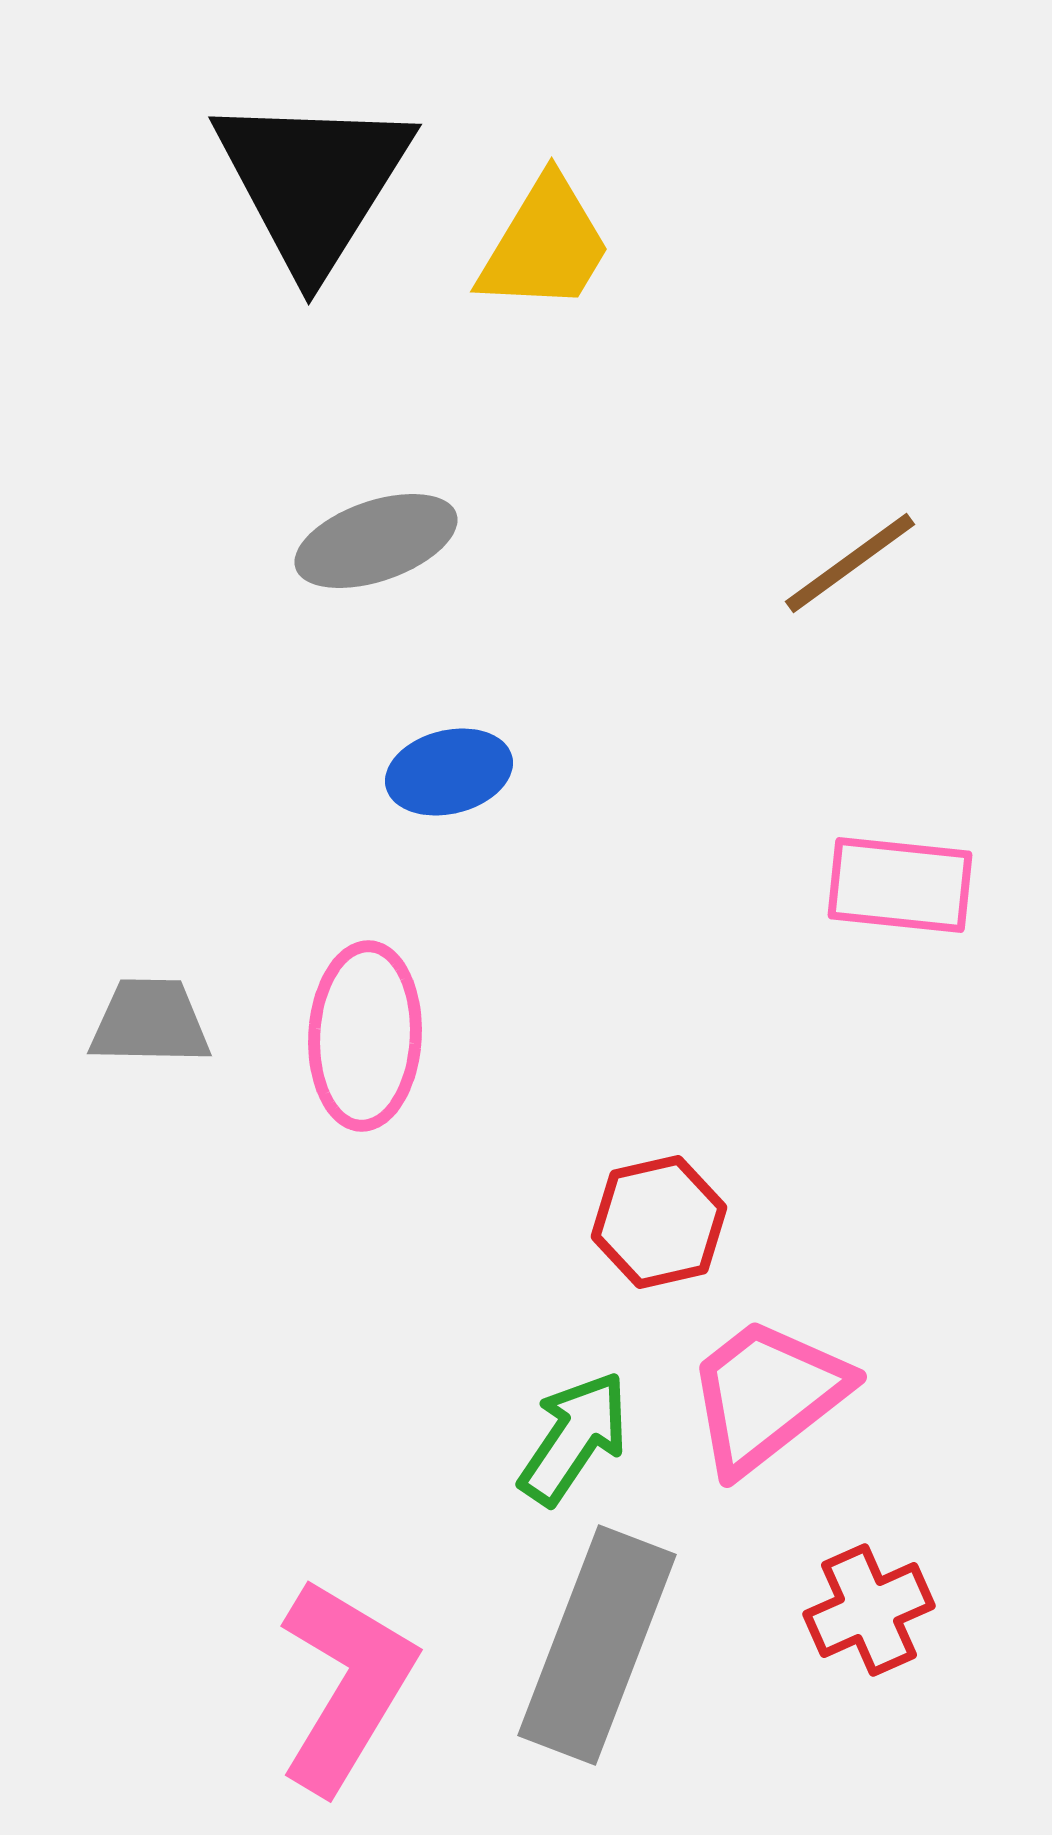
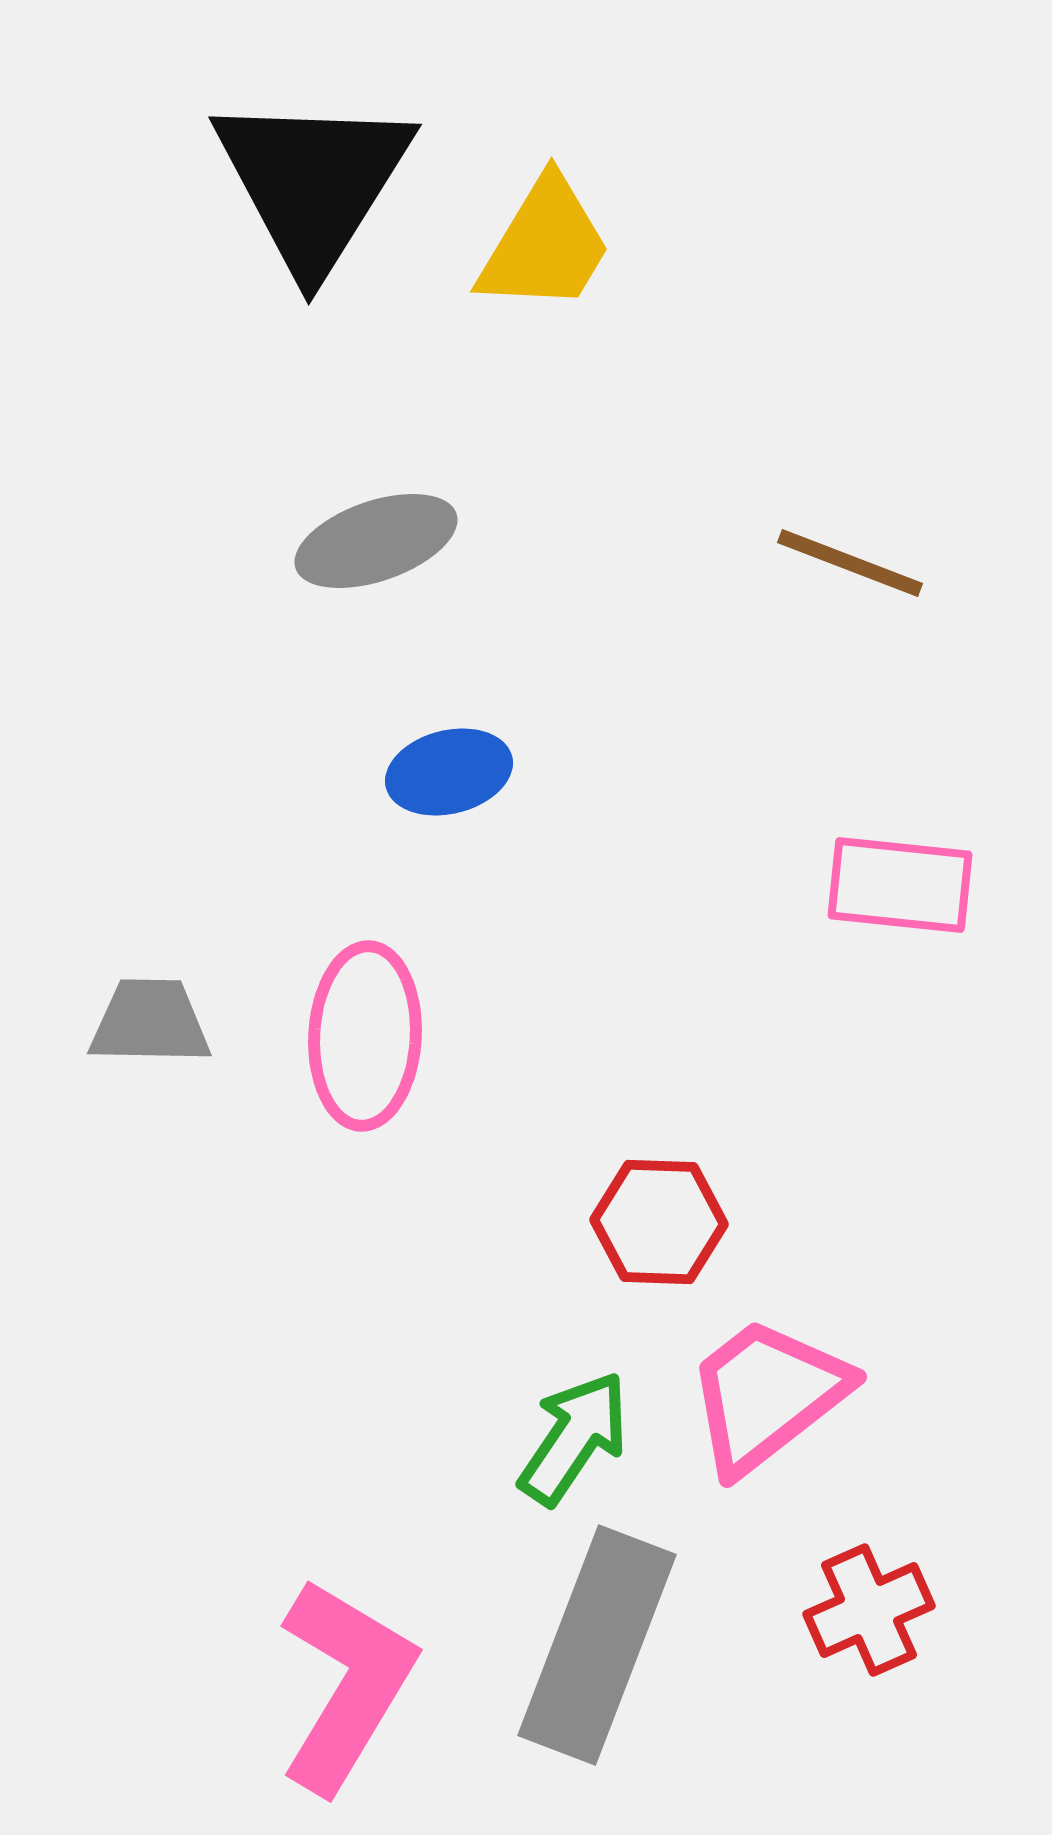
brown line: rotated 57 degrees clockwise
red hexagon: rotated 15 degrees clockwise
